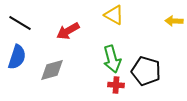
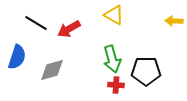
black line: moved 16 px right
red arrow: moved 1 px right, 2 px up
black pentagon: rotated 16 degrees counterclockwise
